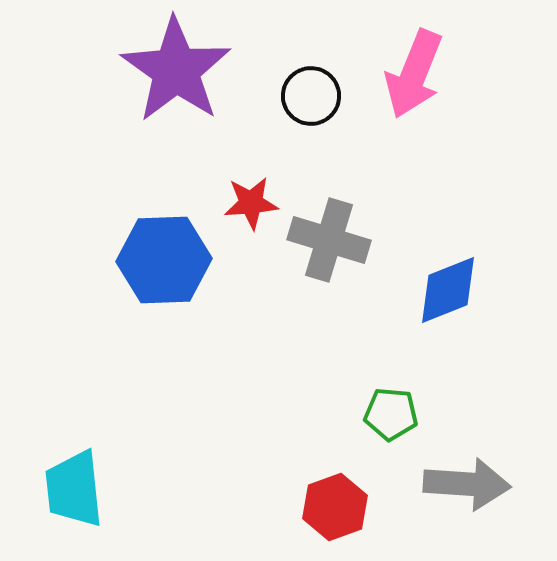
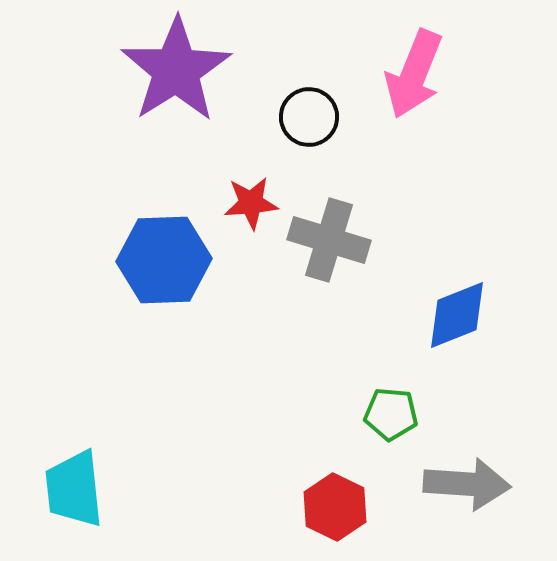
purple star: rotated 5 degrees clockwise
black circle: moved 2 px left, 21 px down
blue diamond: moved 9 px right, 25 px down
red hexagon: rotated 14 degrees counterclockwise
